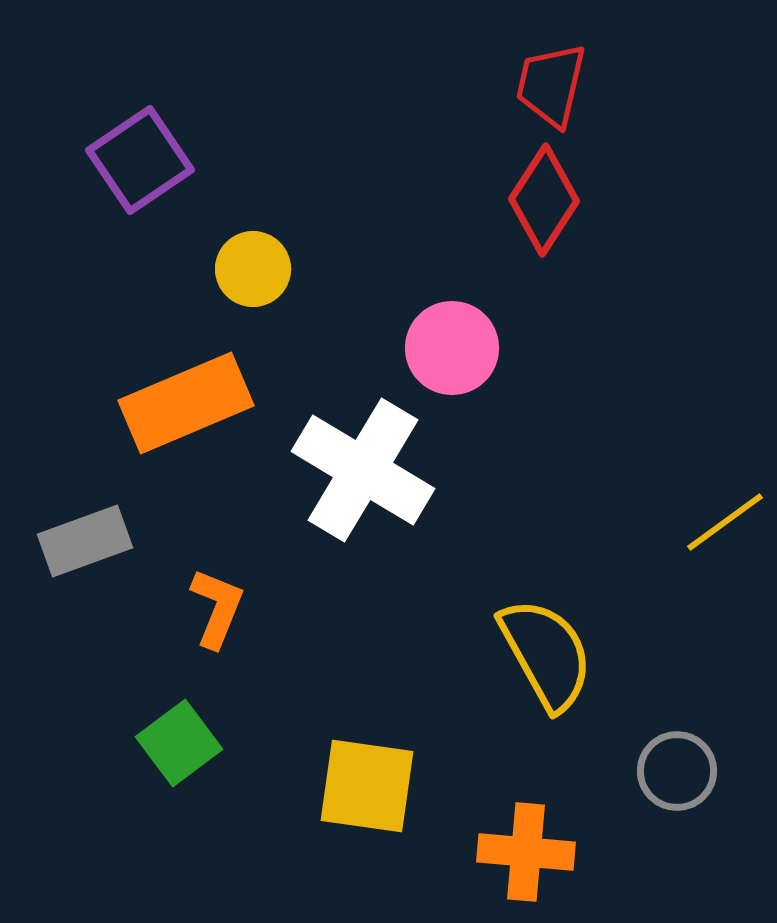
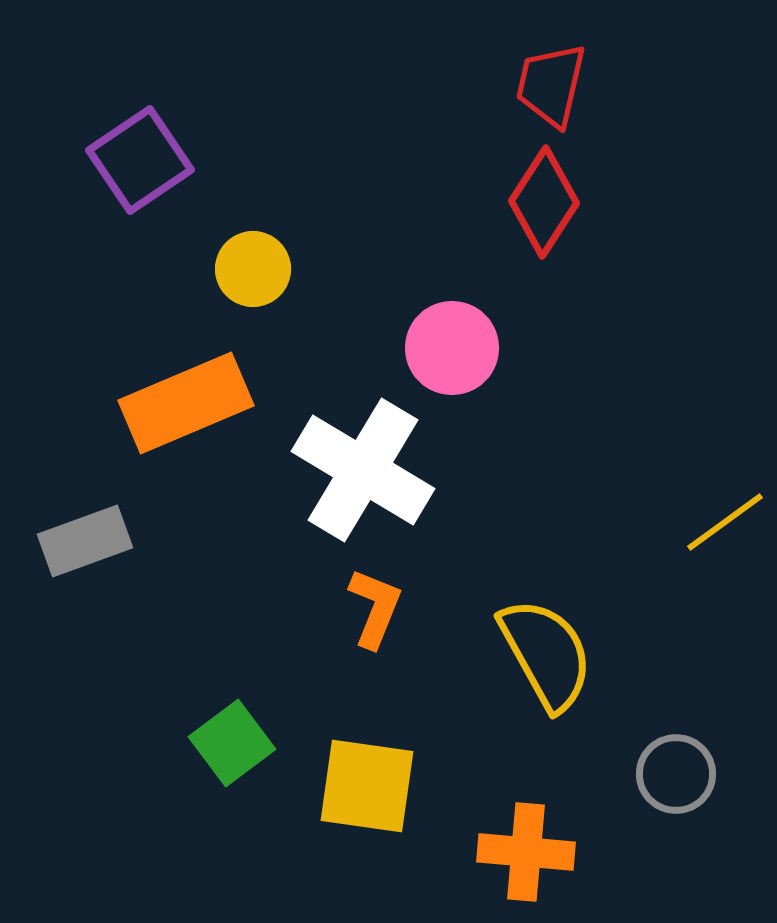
red diamond: moved 2 px down
orange L-shape: moved 158 px right
green square: moved 53 px right
gray circle: moved 1 px left, 3 px down
